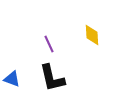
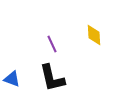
yellow diamond: moved 2 px right
purple line: moved 3 px right
